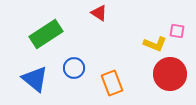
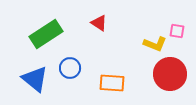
red triangle: moved 10 px down
blue circle: moved 4 px left
orange rectangle: rotated 65 degrees counterclockwise
